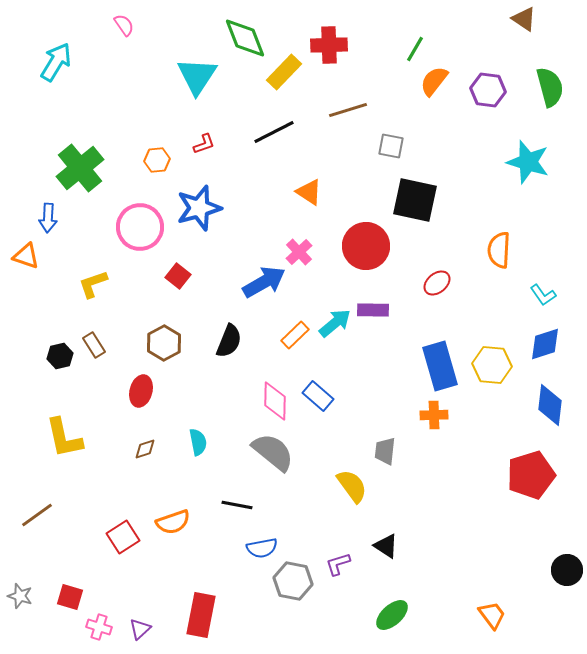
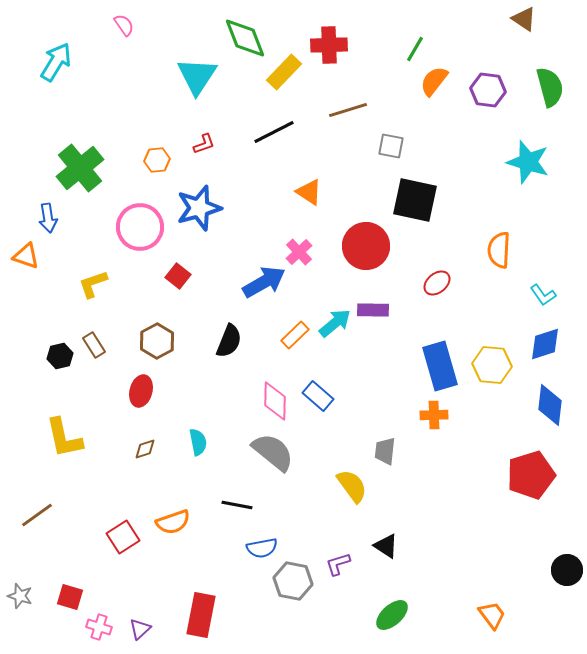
blue arrow at (48, 218): rotated 12 degrees counterclockwise
brown hexagon at (164, 343): moved 7 px left, 2 px up
